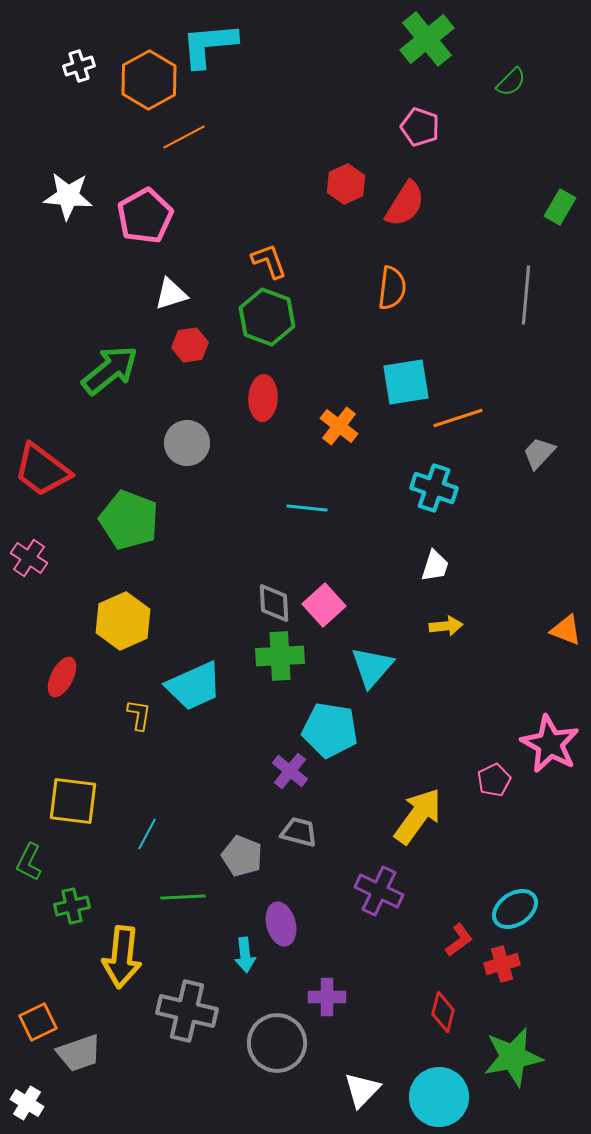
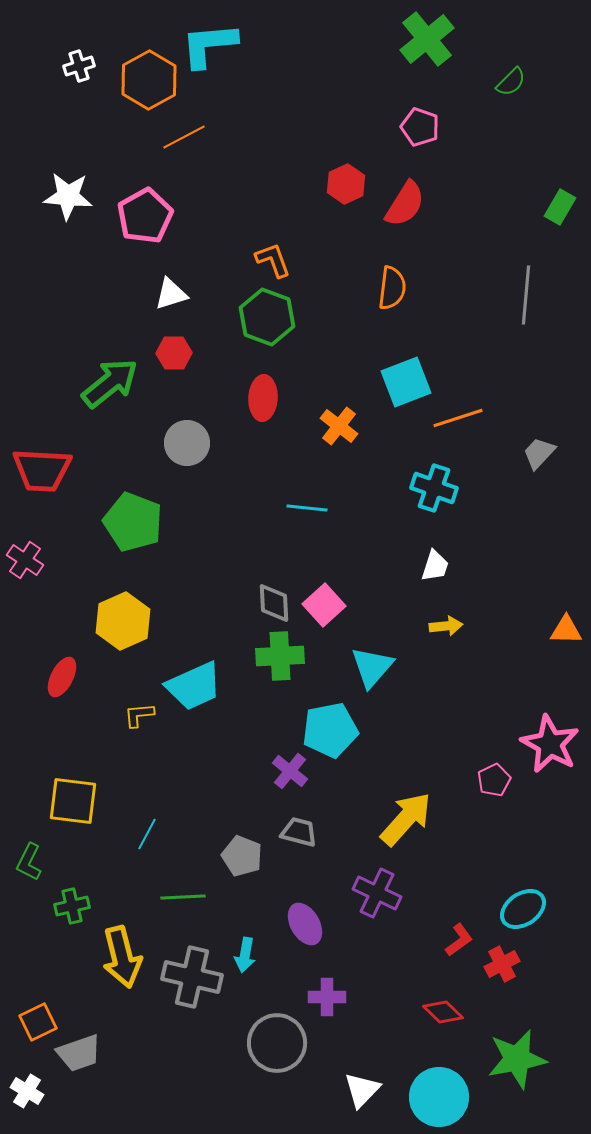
orange L-shape at (269, 261): moved 4 px right, 1 px up
red hexagon at (190, 345): moved 16 px left, 8 px down; rotated 8 degrees clockwise
green arrow at (110, 370): moved 13 px down
cyan square at (406, 382): rotated 12 degrees counterclockwise
red trapezoid at (42, 470): rotated 34 degrees counterclockwise
green pentagon at (129, 520): moved 4 px right, 2 px down
pink cross at (29, 558): moved 4 px left, 2 px down
orange triangle at (566, 630): rotated 20 degrees counterclockwise
yellow L-shape at (139, 715): rotated 104 degrees counterclockwise
cyan pentagon at (330, 730): rotated 20 degrees counterclockwise
yellow arrow at (418, 816): moved 12 px left, 3 px down; rotated 6 degrees clockwise
purple cross at (379, 891): moved 2 px left, 2 px down
cyan ellipse at (515, 909): moved 8 px right
purple ellipse at (281, 924): moved 24 px right; rotated 15 degrees counterclockwise
cyan arrow at (245, 955): rotated 16 degrees clockwise
yellow arrow at (122, 957): rotated 20 degrees counterclockwise
red cross at (502, 964): rotated 12 degrees counterclockwise
gray cross at (187, 1011): moved 5 px right, 34 px up
red diamond at (443, 1012): rotated 60 degrees counterclockwise
green star at (513, 1057): moved 4 px right, 2 px down
white cross at (27, 1103): moved 12 px up
